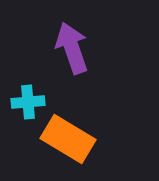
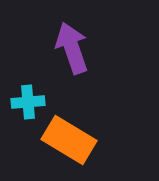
orange rectangle: moved 1 px right, 1 px down
